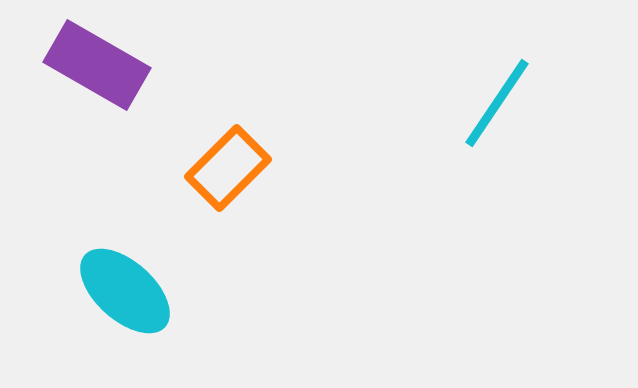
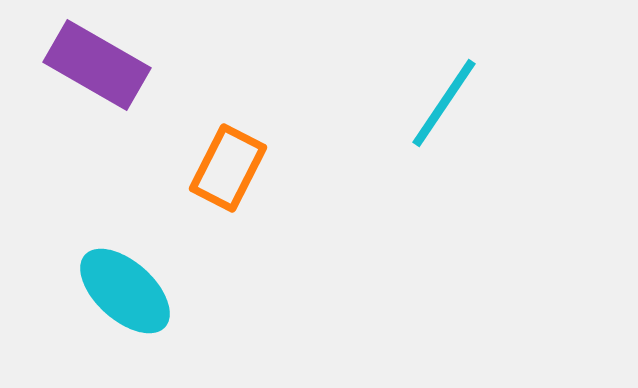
cyan line: moved 53 px left
orange rectangle: rotated 18 degrees counterclockwise
